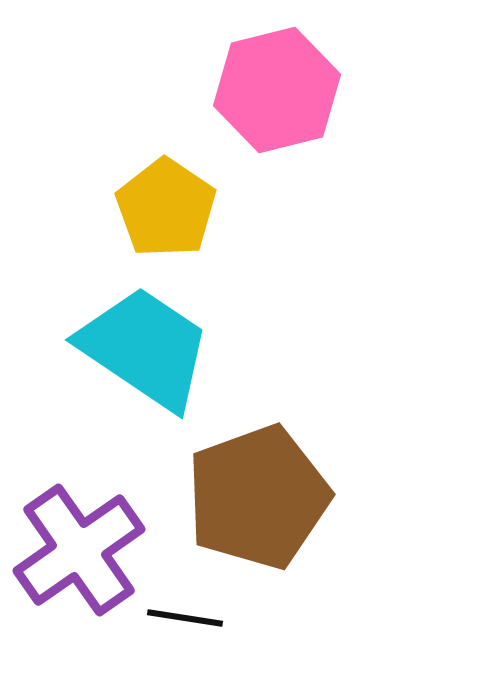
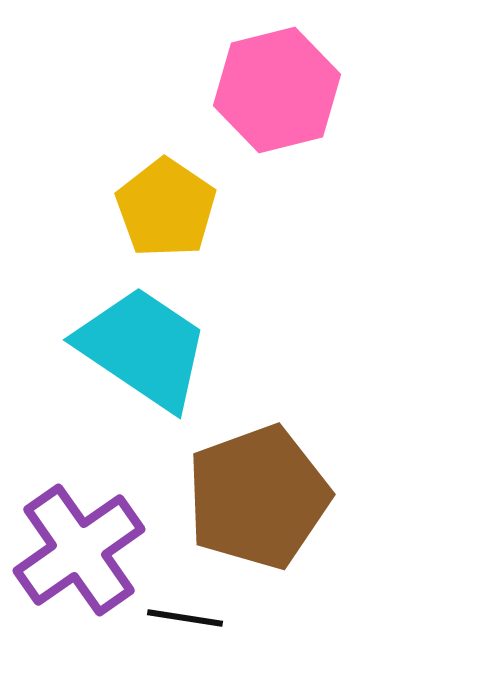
cyan trapezoid: moved 2 px left
